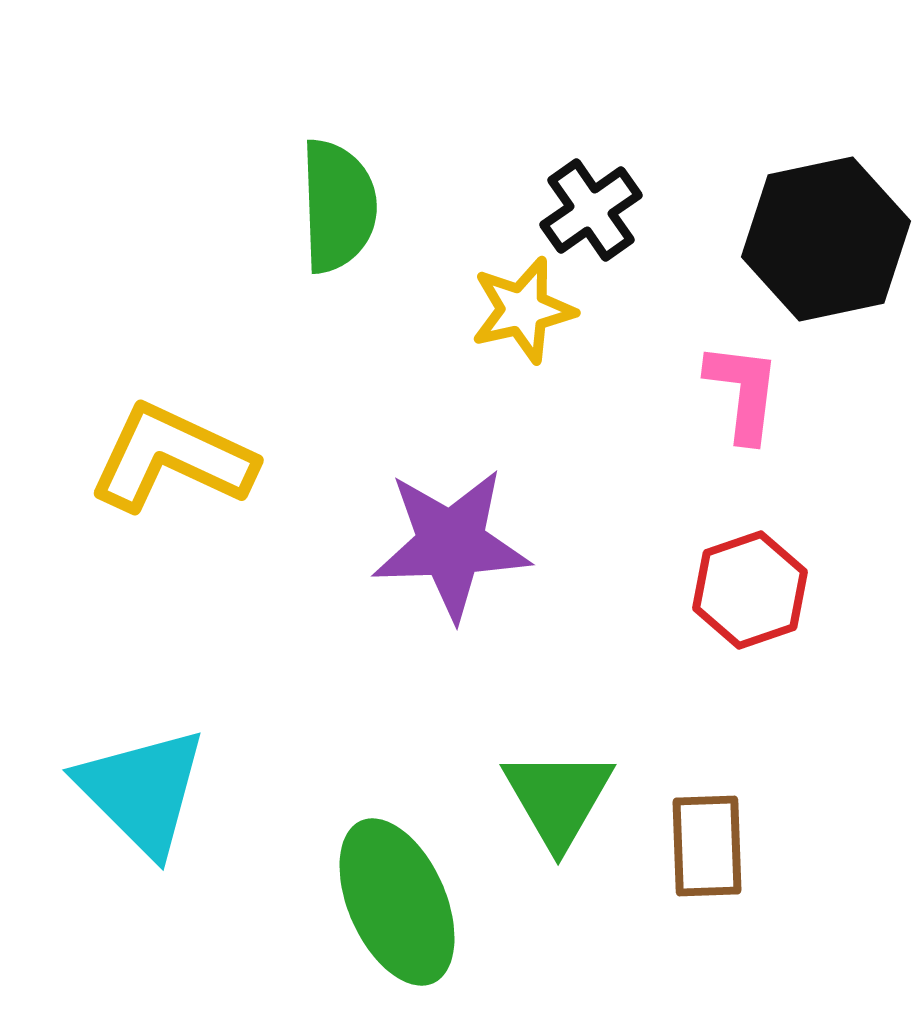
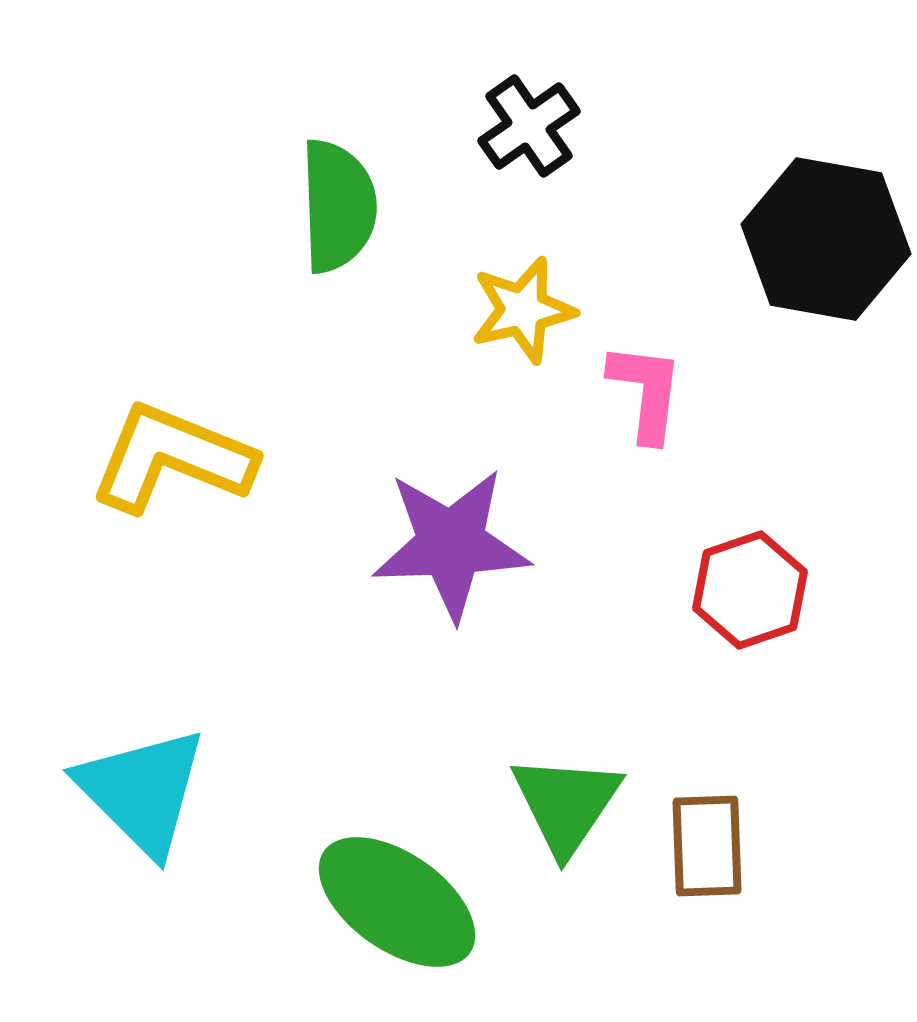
black cross: moved 62 px left, 84 px up
black hexagon: rotated 22 degrees clockwise
pink L-shape: moved 97 px left
yellow L-shape: rotated 3 degrees counterclockwise
green triangle: moved 8 px right, 6 px down; rotated 4 degrees clockwise
green ellipse: rotated 31 degrees counterclockwise
